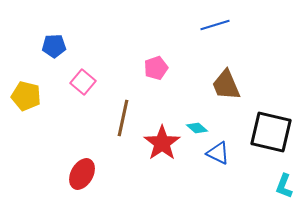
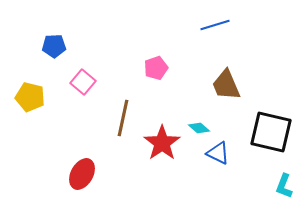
yellow pentagon: moved 4 px right, 1 px down
cyan diamond: moved 2 px right
